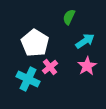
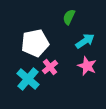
white pentagon: rotated 28 degrees clockwise
pink star: rotated 18 degrees counterclockwise
cyan cross: rotated 15 degrees clockwise
